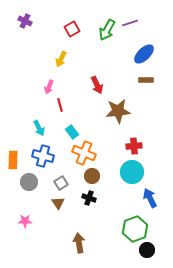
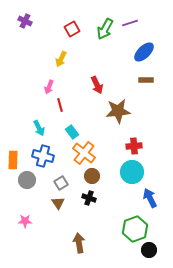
green arrow: moved 2 px left, 1 px up
blue ellipse: moved 2 px up
orange cross: rotated 15 degrees clockwise
gray circle: moved 2 px left, 2 px up
black circle: moved 2 px right
